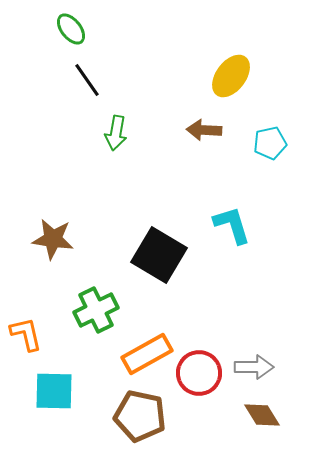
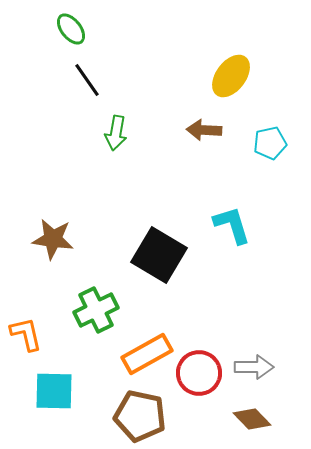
brown diamond: moved 10 px left, 4 px down; rotated 12 degrees counterclockwise
